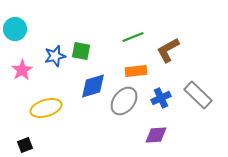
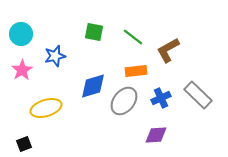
cyan circle: moved 6 px right, 5 px down
green line: rotated 60 degrees clockwise
green square: moved 13 px right, 19 px up
black square: moved 1 px left, 1 px up
